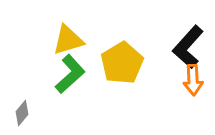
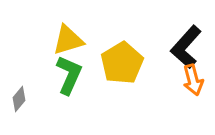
black L-shape: moved 2 px left
green L-shape: moved 1 px left, 1 px down; rotated 24 degrees counterclockwise
orange arrow: rotated 12 degrees counterclockwise
gray diamond: moved 3 px left, 14 px up
